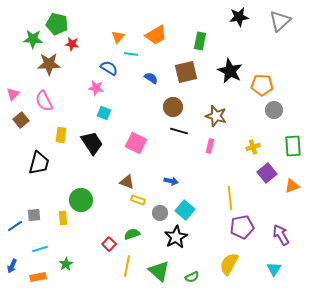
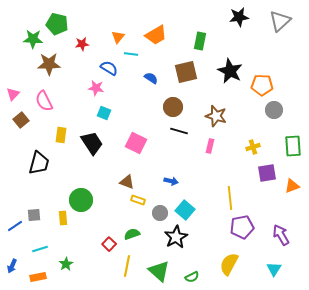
red star at (72, 44): moved 10 px right; rotated 16 degrees counterclockwise
purple square at (267, 173): rotated 30 degrees clockwise
